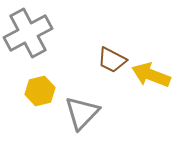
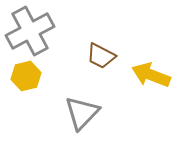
gray cross: moved 2 px right, 2 px up
brown trapezoid: moved 11 px left, 4 px up
yellow hexagon: moved 14 px left, 15 px up
